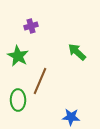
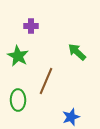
purple cross: rotated 16 degrees clockwise
brown line: moved 6 px right
blue star: rotated 24 degrees counterclockwise
